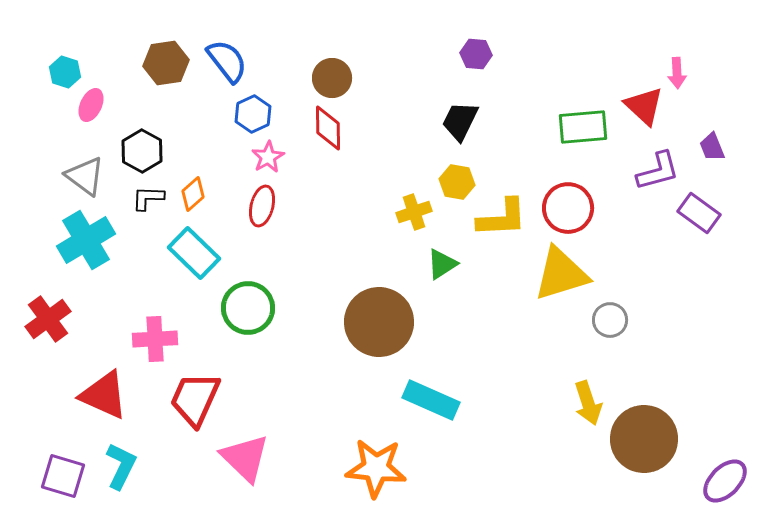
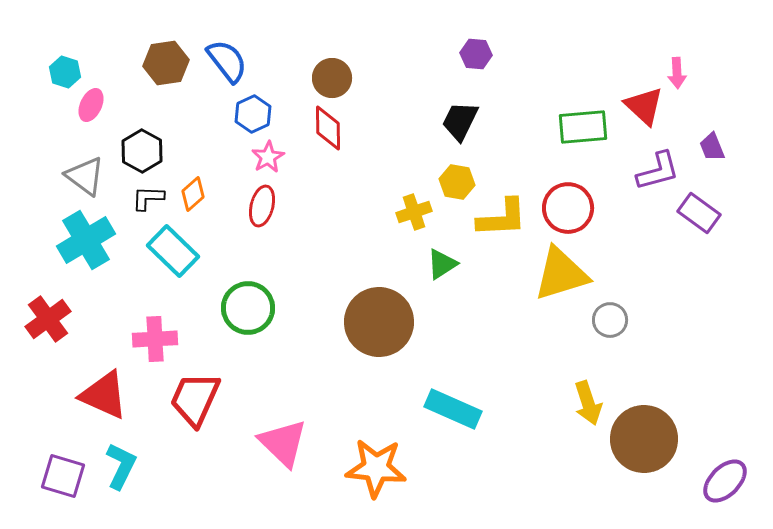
cyan rectangle at (194, 253): moved 21 px left, 2 px up
cyan rectangle at (431, 400): moved 22 px right, 9 px down
pink triangle at (245, 458): moved 38 px right, 15 px up
